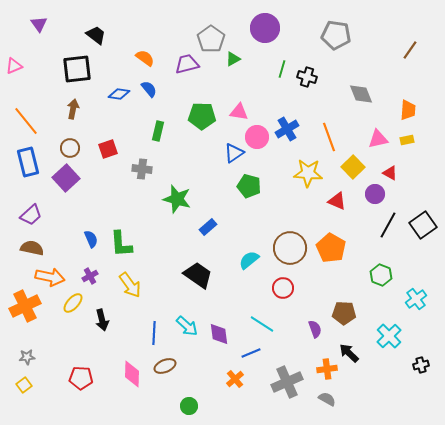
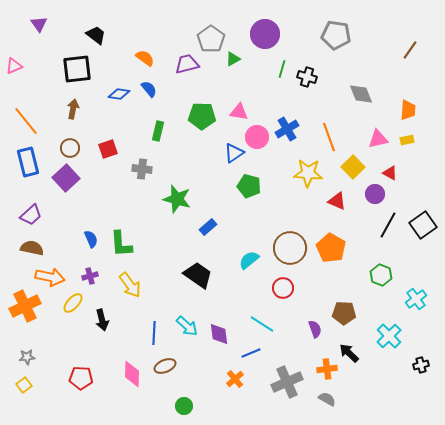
purple circle at (265, 28): moved 6 px down
purple cross at (90, 276): rotated 14 degrees clockwise
green circle at (189, 406): moved 5 px left
